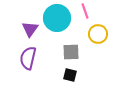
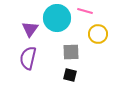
pink line: rotated 56 degrees counterclockwise
